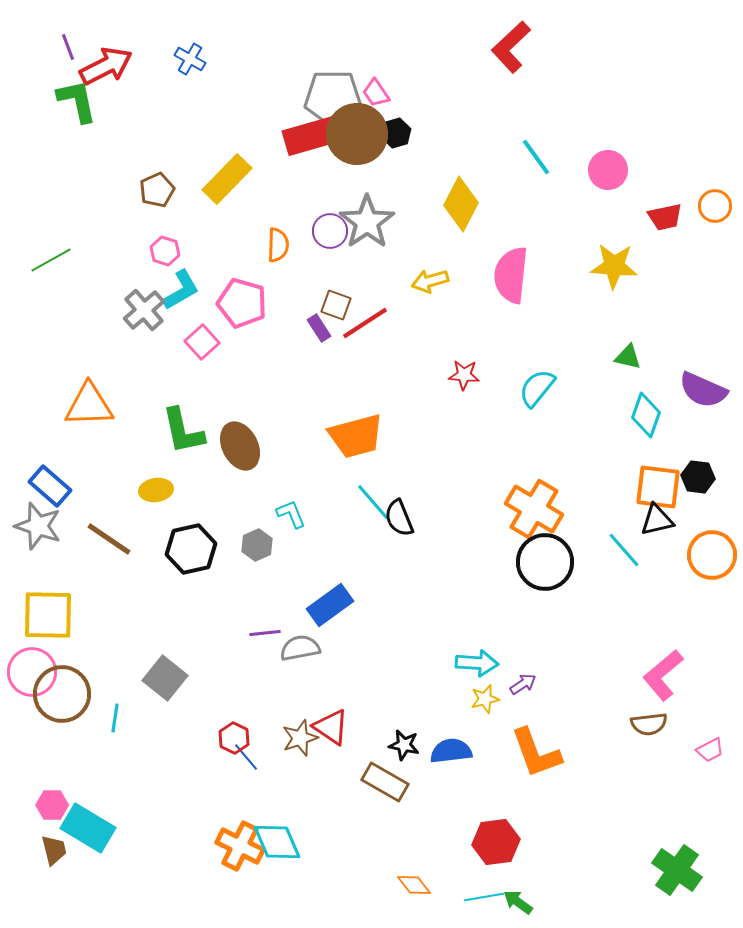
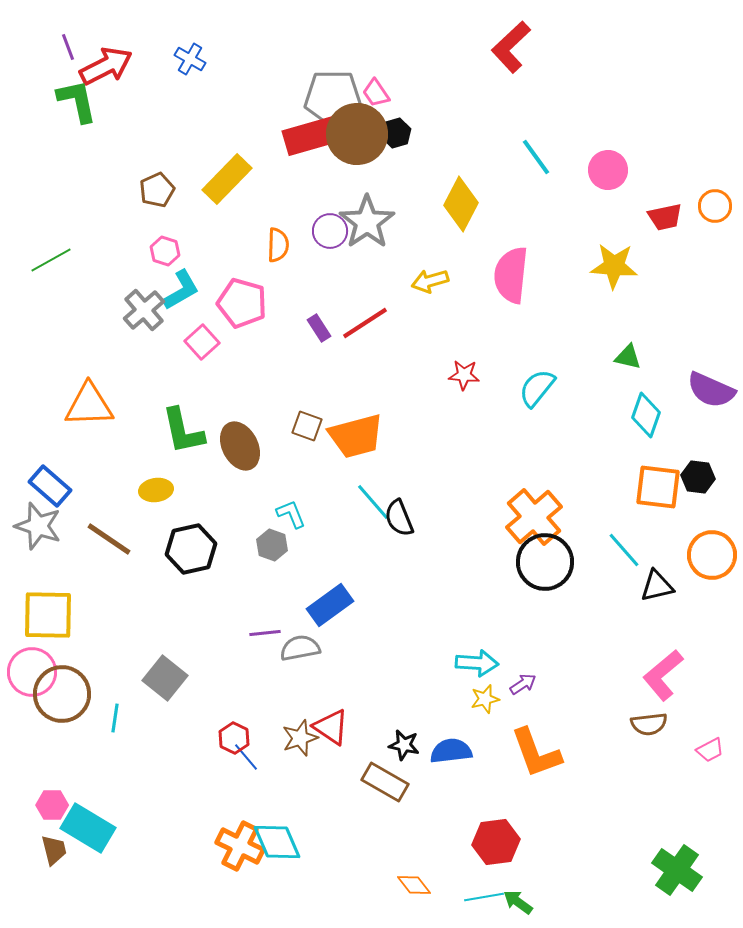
brown square at (336, 305): moved 29 px left, 121 px down
purple semicircle at (703, 390): moved 8 px right
orange cross at (534, 509): moved 8 px down; rotated 18 degrees clockwise
black triangle at (657, 520): moved 66 px down
gray hexagon at (257, 545): moved 15 px right; rotated 16 degrees counterclockwise
